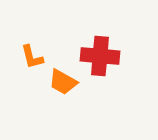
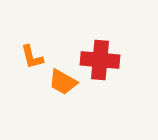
red cross: moved 4 px down
